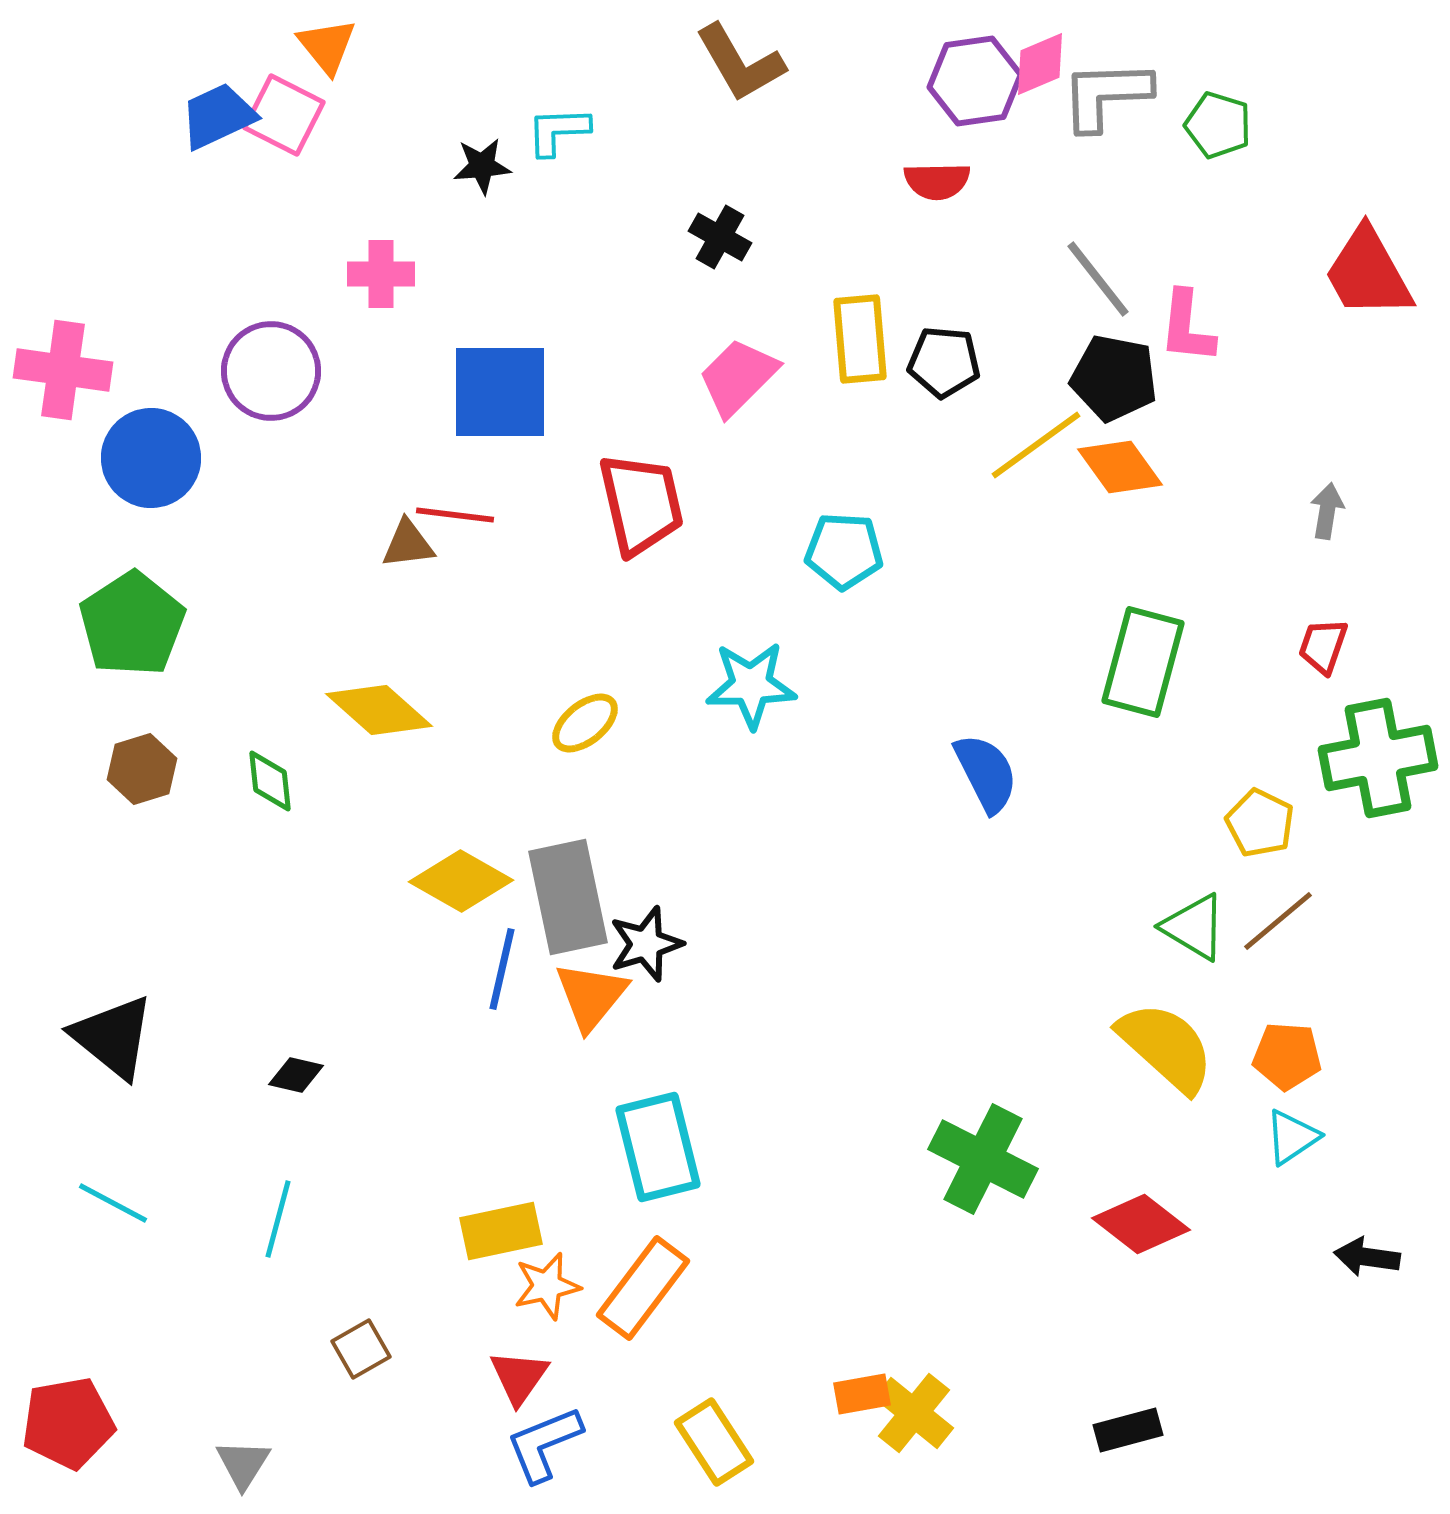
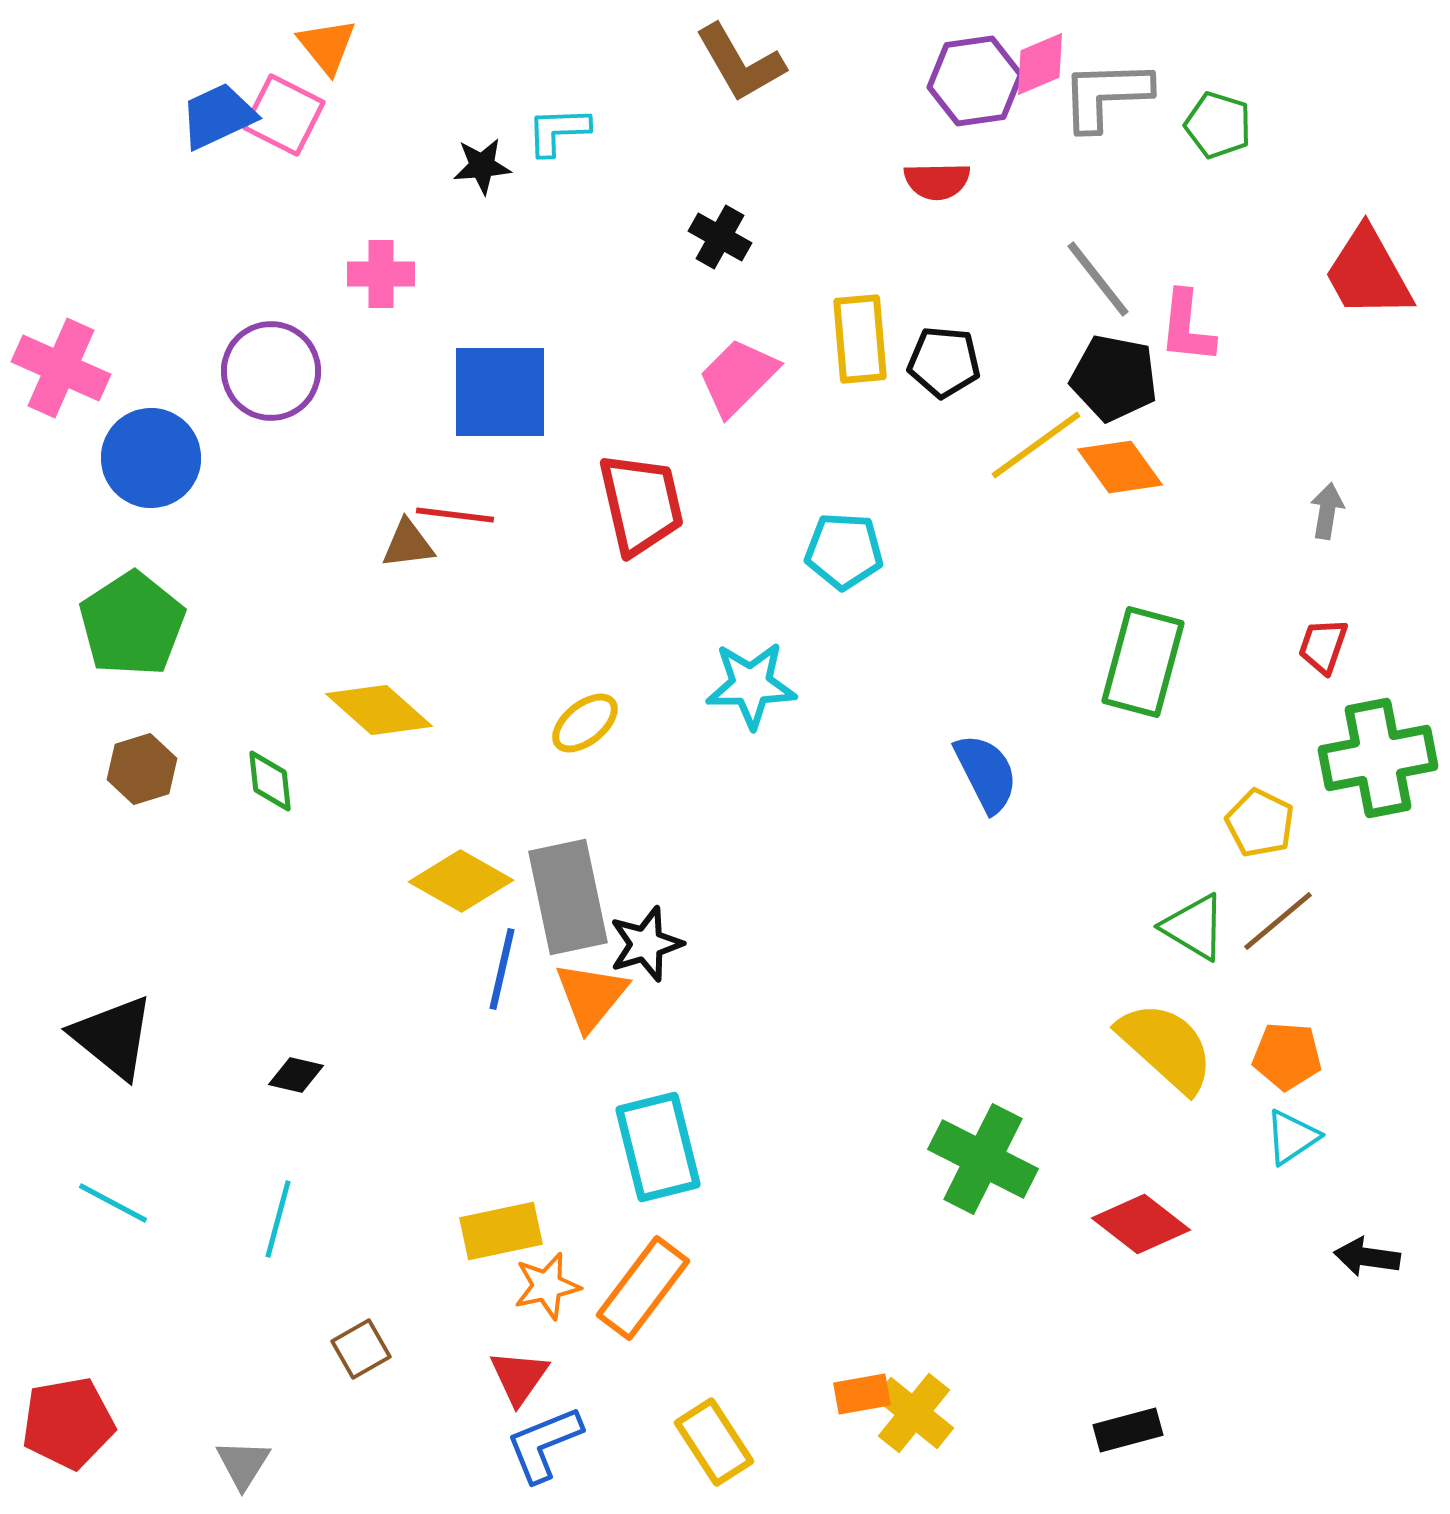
pink cross at (63, 370): moved 2 px left, 2 px up; rotated 16 degrees clockwise
